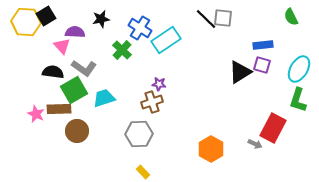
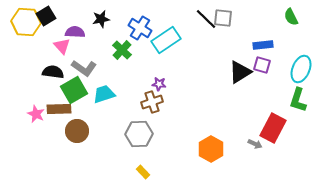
cyan ellipse: moved 2 px right; rotated 8 degrees counterclockwise
cyan trapezoid: moved 4 px up
